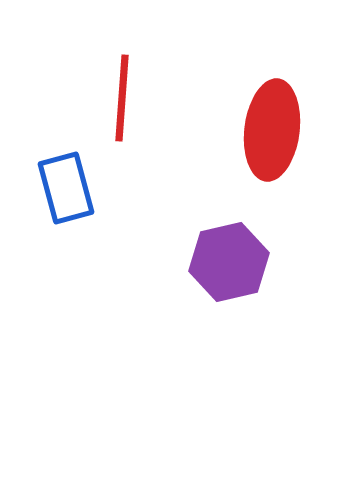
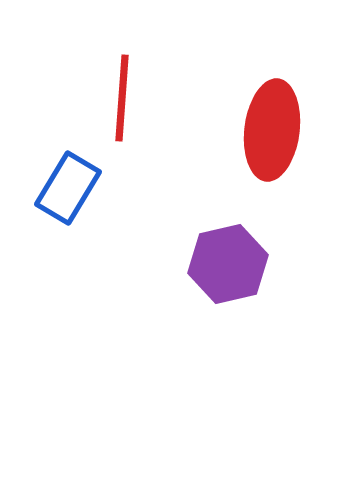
blue rectangle: moved 2 px right; rotated 46 degrees clockwise
purple hexagon: moved 1 px left, 2 px down
